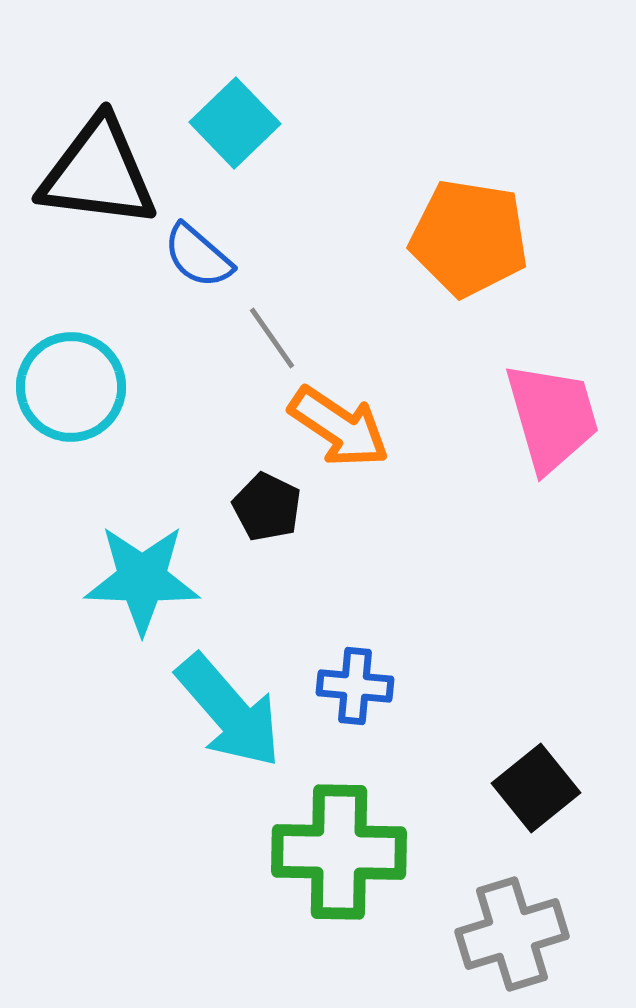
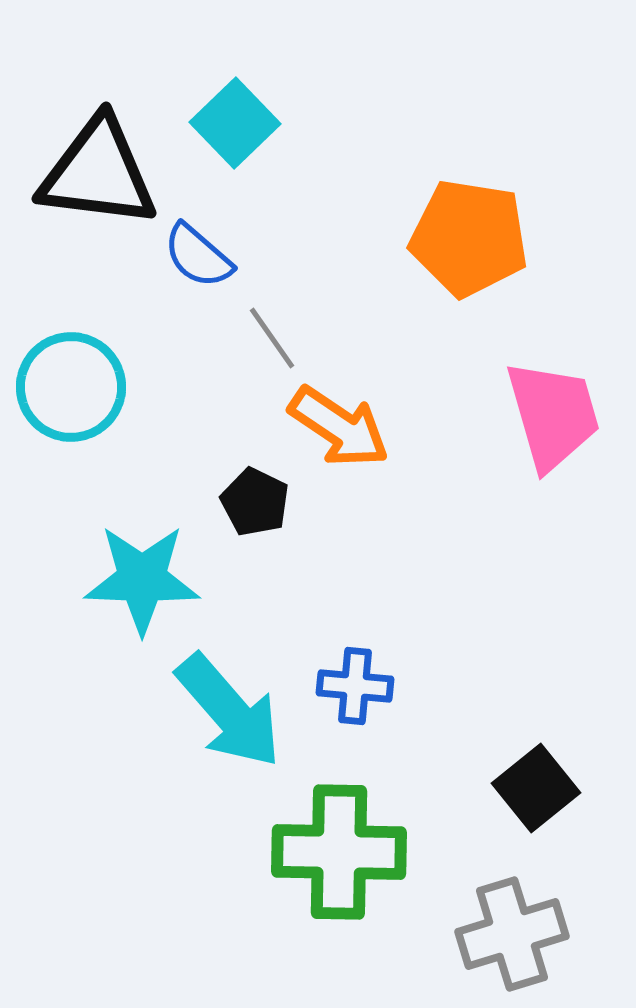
pink trapezoid: moved 1 px right, 2 px up
black pentagon: moved 12 px left, 5 px up
